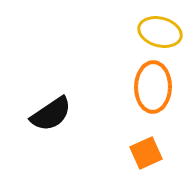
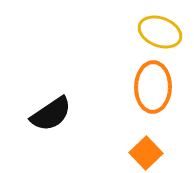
yellow ellipse: rotated 6 degrees clockwise
orange square: rotated 20 degrees counterclockwise
